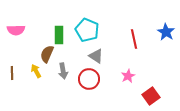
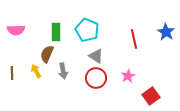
green rectangle: moved 3 px left, 3 px up
red circle: moved 7 px right, 1 px up
